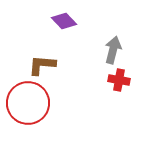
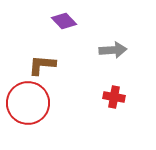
gray arrow: rotated 72 degrees clockwise
red cross: moved 5 px left, 17 px down
